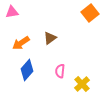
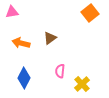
orange arrow: rotated 48 degrees clockwise
blue diamond: moved 3 px left, 8 px down; rotated 15 degrees counterclockwise
